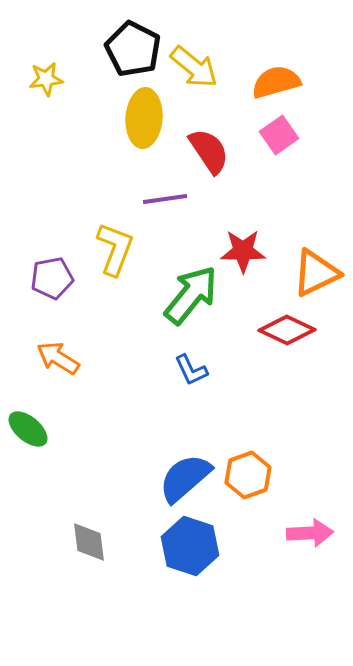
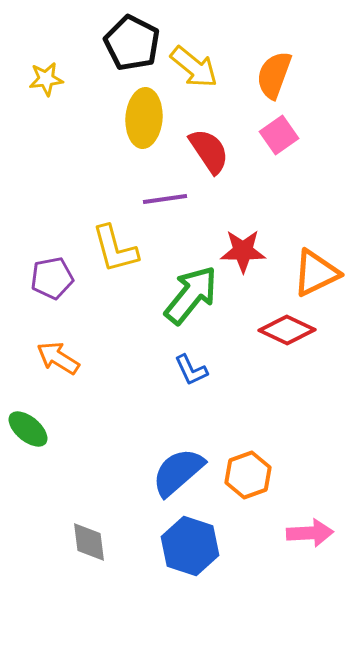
black pentagon: moved 1 px left, 6 px up
orange semicircle: moved 2 px left, 7 px up; rotated 54 degrees counterclockwise
yellow L-shape: rotated 144 degrees clockwise
blue semicircle: moved 7 px left, 6 px up
